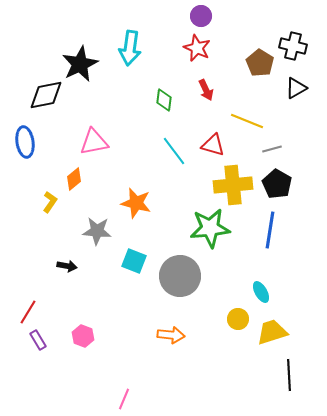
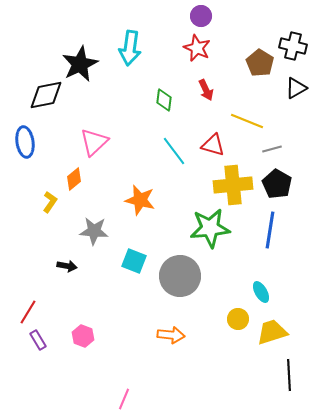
pink triangle: rotated 32 degrees counterclockwise
orange star: moved 4 px right, 3 px up
gray star: moved 3 px left
